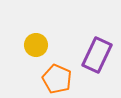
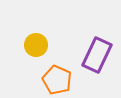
orange pentagon: moved 1 px down
